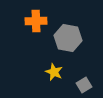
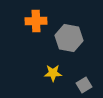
gray hexagon: moved 1 px right
yellow star: moved 1 px left, 1 px down; rotated 24 degrees counterclockwise
